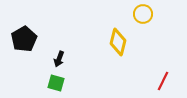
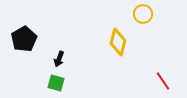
red line: rotated 60 degrees counterclockwise
